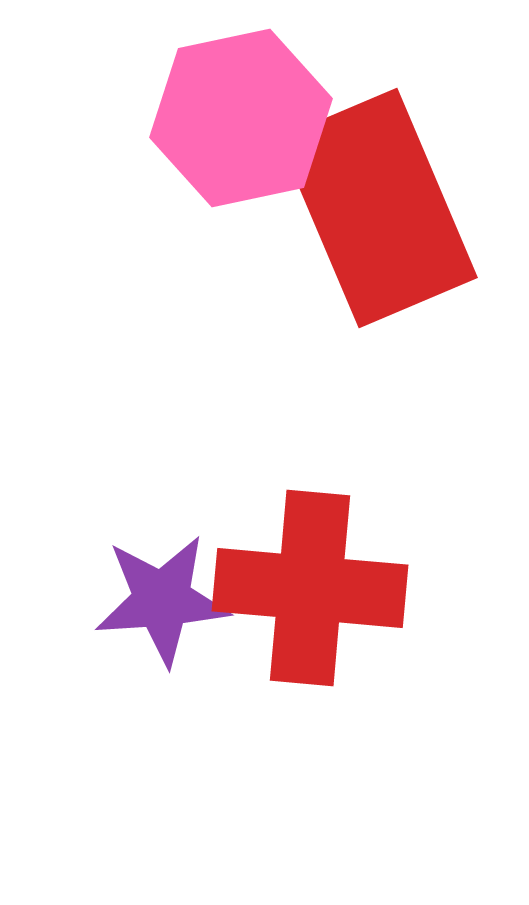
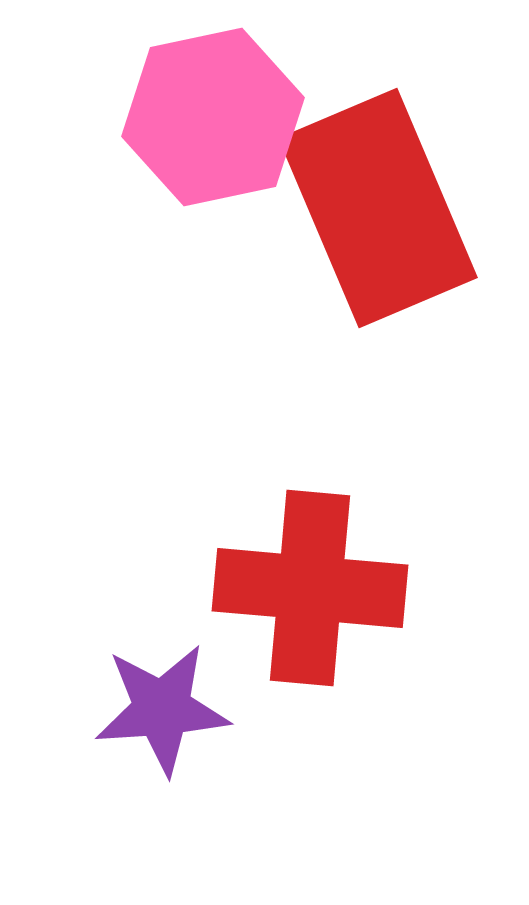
pink hexagon: moved 28 px left, 1 px up
purple star: moved 109 px down
